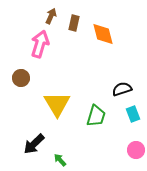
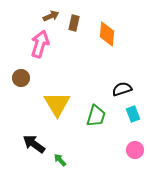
brown arrow: rotated 42 degrees clockwise
orange diamond: moved 4 px right; rotated 20 degrees clockwise
black arrow: rotated 80 degrees clockwise
pink circle: moved 1 px left
